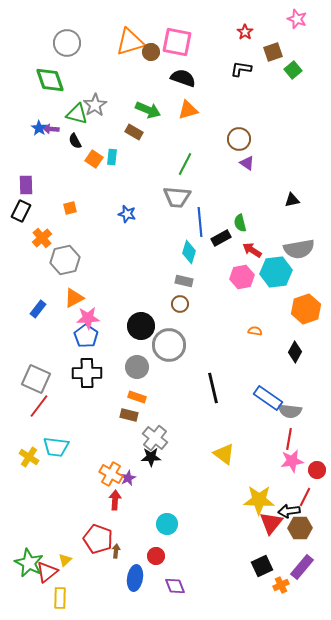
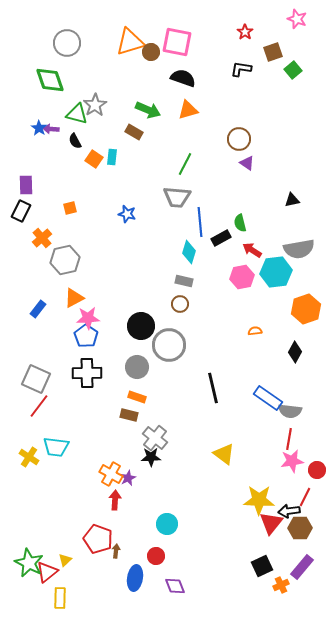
orange semicircle at (255, 331): rotated 16 degrees counterclockwise
